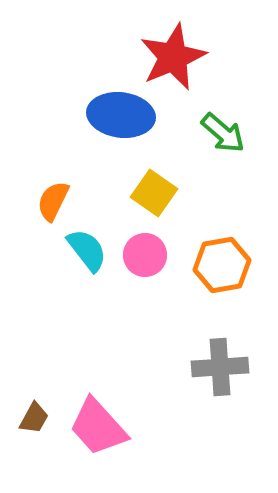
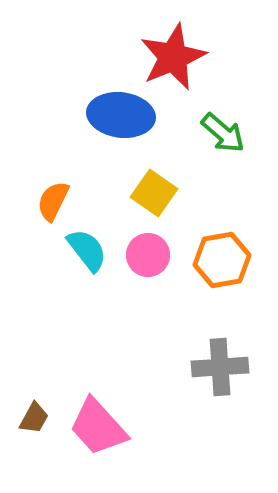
pink circle: moved 3 px right
orange hexagon: moved 5 px up
